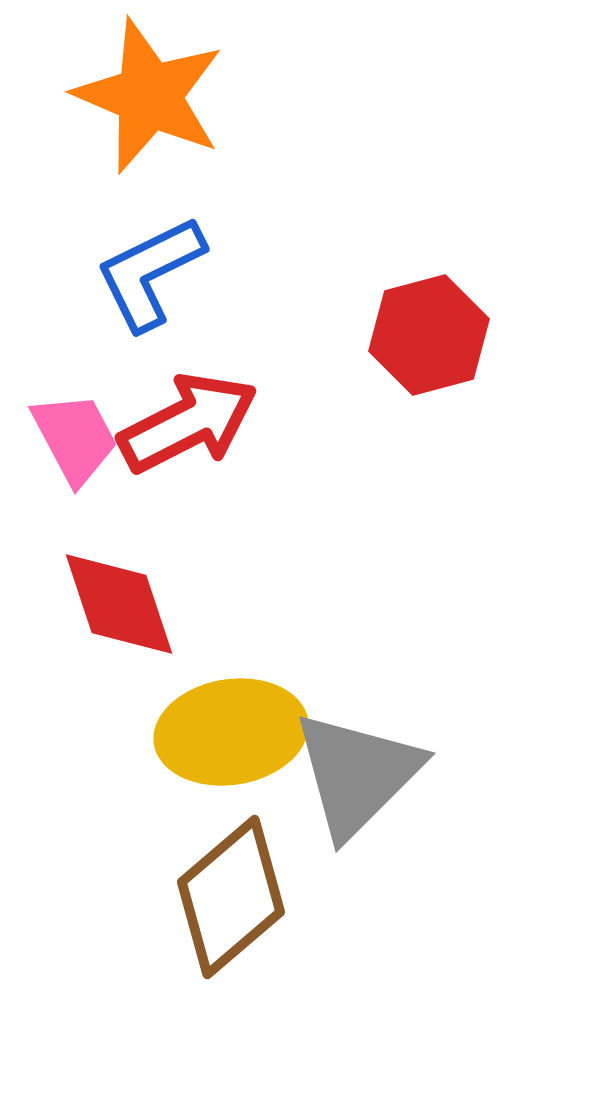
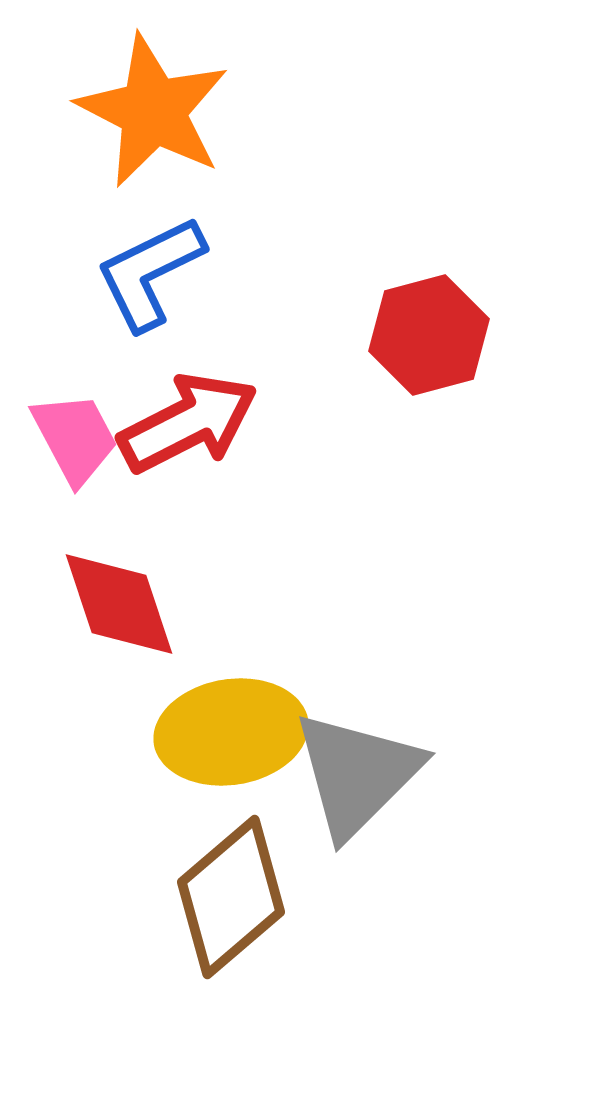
orange star: moved 4 px right, 15 px down; rotated 4 degrees clockwise
